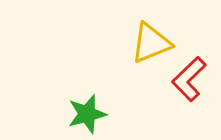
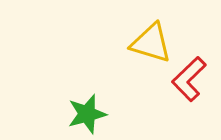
yellow triangle: rotated 39 degrees clockwise
